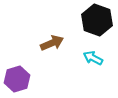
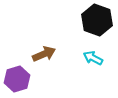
brown arrow: moved 8 px left, 11 px down
